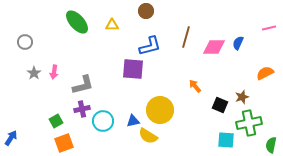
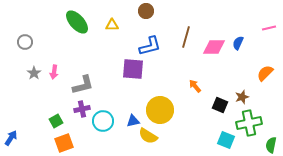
orange semicircle: rotated 18 degrees counterclockwise
cyan square: rotated 18 degrees clockwise
